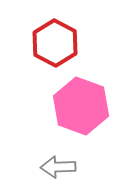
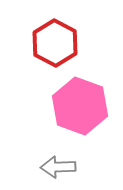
pink hexagon: moved 1 px left
